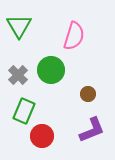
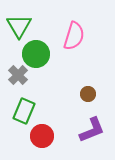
green circle: moved 15 px left, 16 px up
